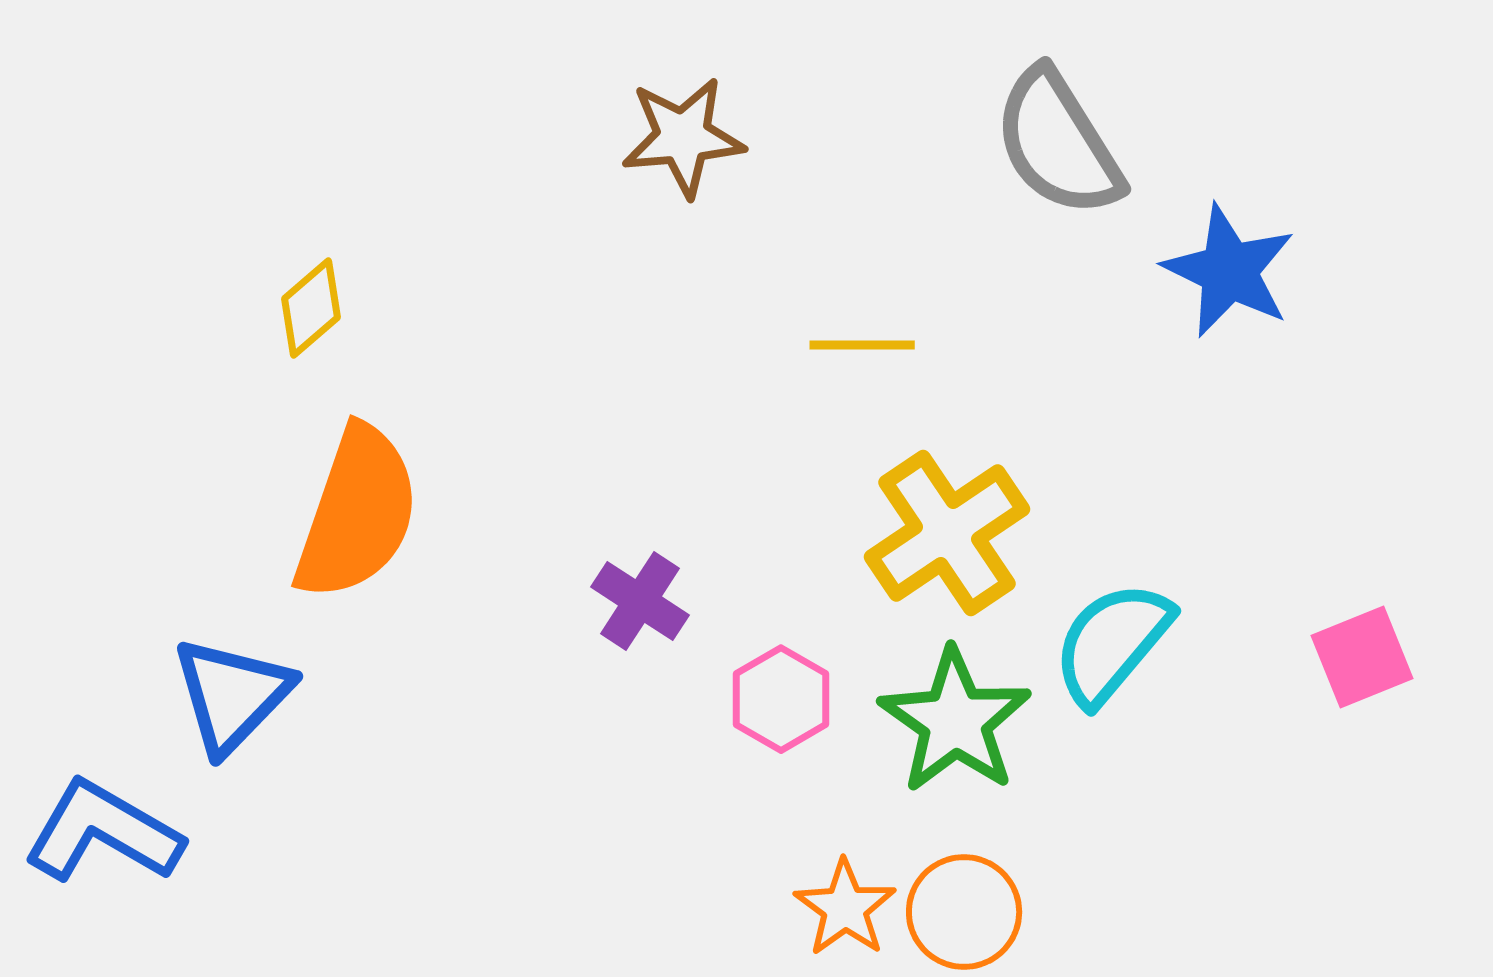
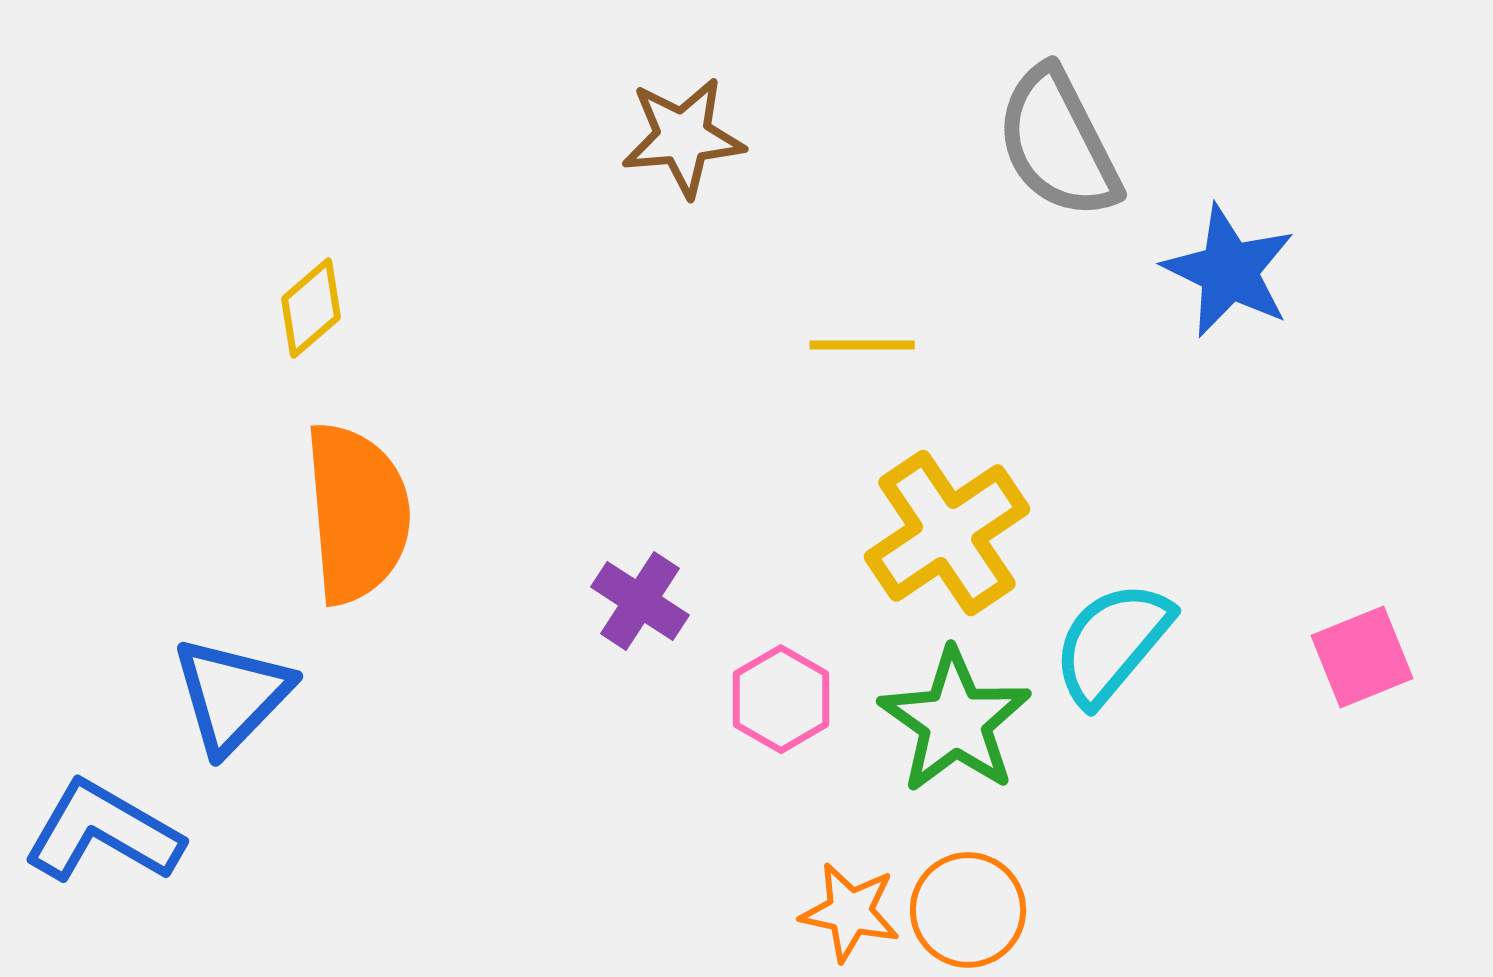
gray semicircle: rotated 5 degrees clockwise
orange semicircle: rotated 24 degrees counterclockwise
orange star: moved 5 px right, 4 px down; rotated 24 degrees counterclockwise
orange circle: moved 4 px right, 2 px up
